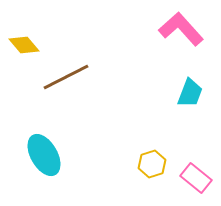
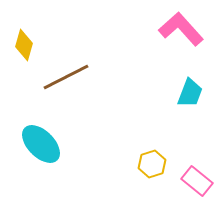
yellow diamond: rotated 56 degrees clockwise
cyan ellipse: moved 3 px left, 11 px up; rotated 15 degrees counterclockwise
pink rectangle: moved 1 px right, 3 px down
